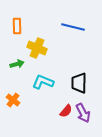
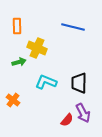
green arrow: moved 2 px right, 2 px up
cyan L-shape: moved 3 px right
red semicircle: moved 1 px right, 9 px down
